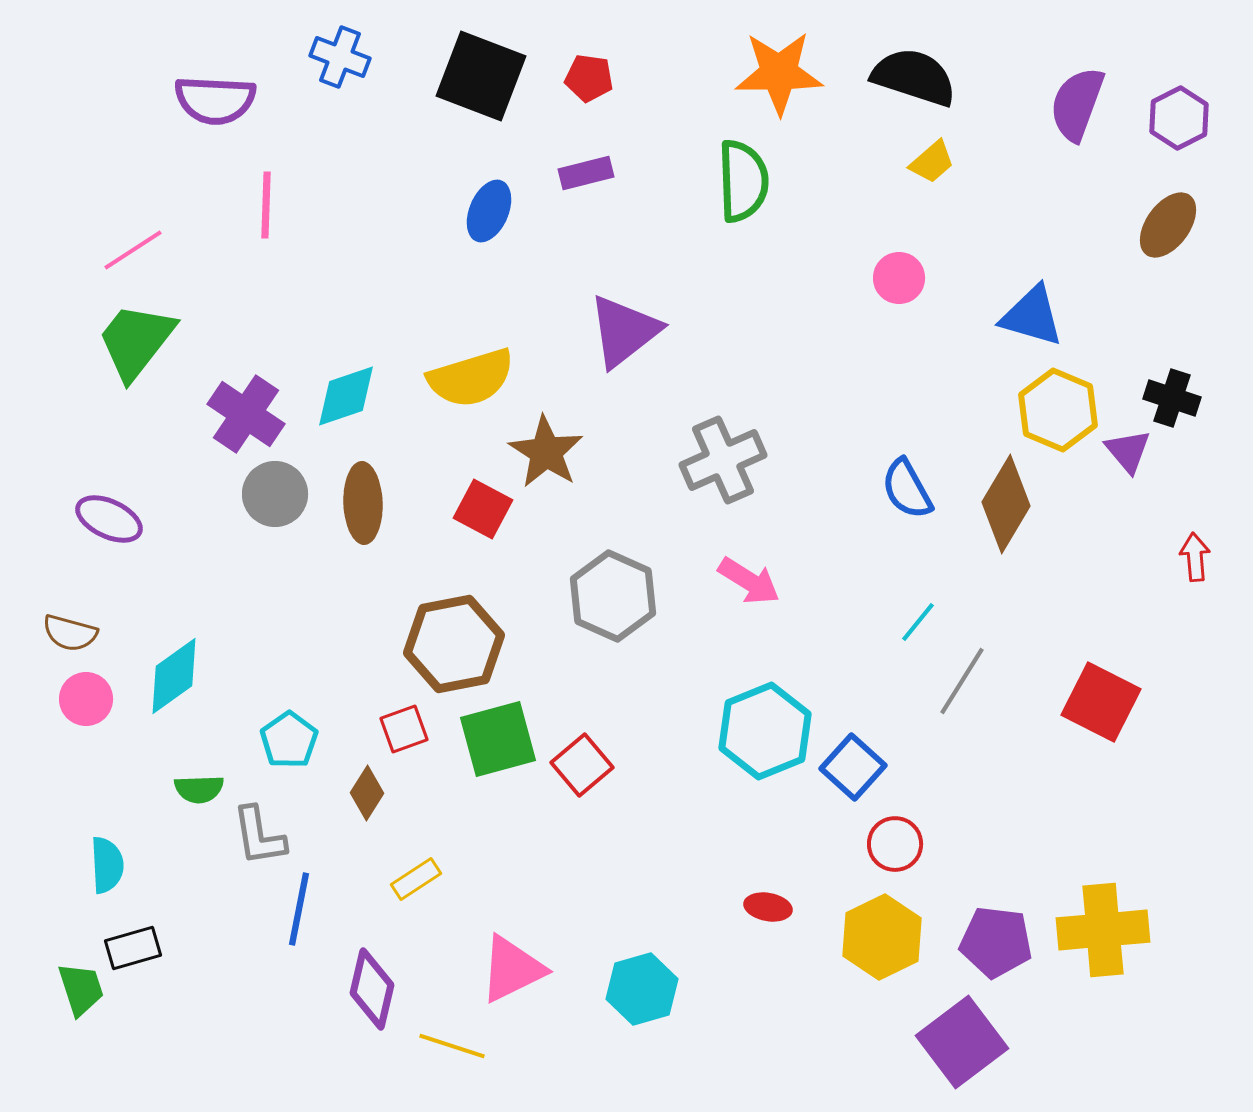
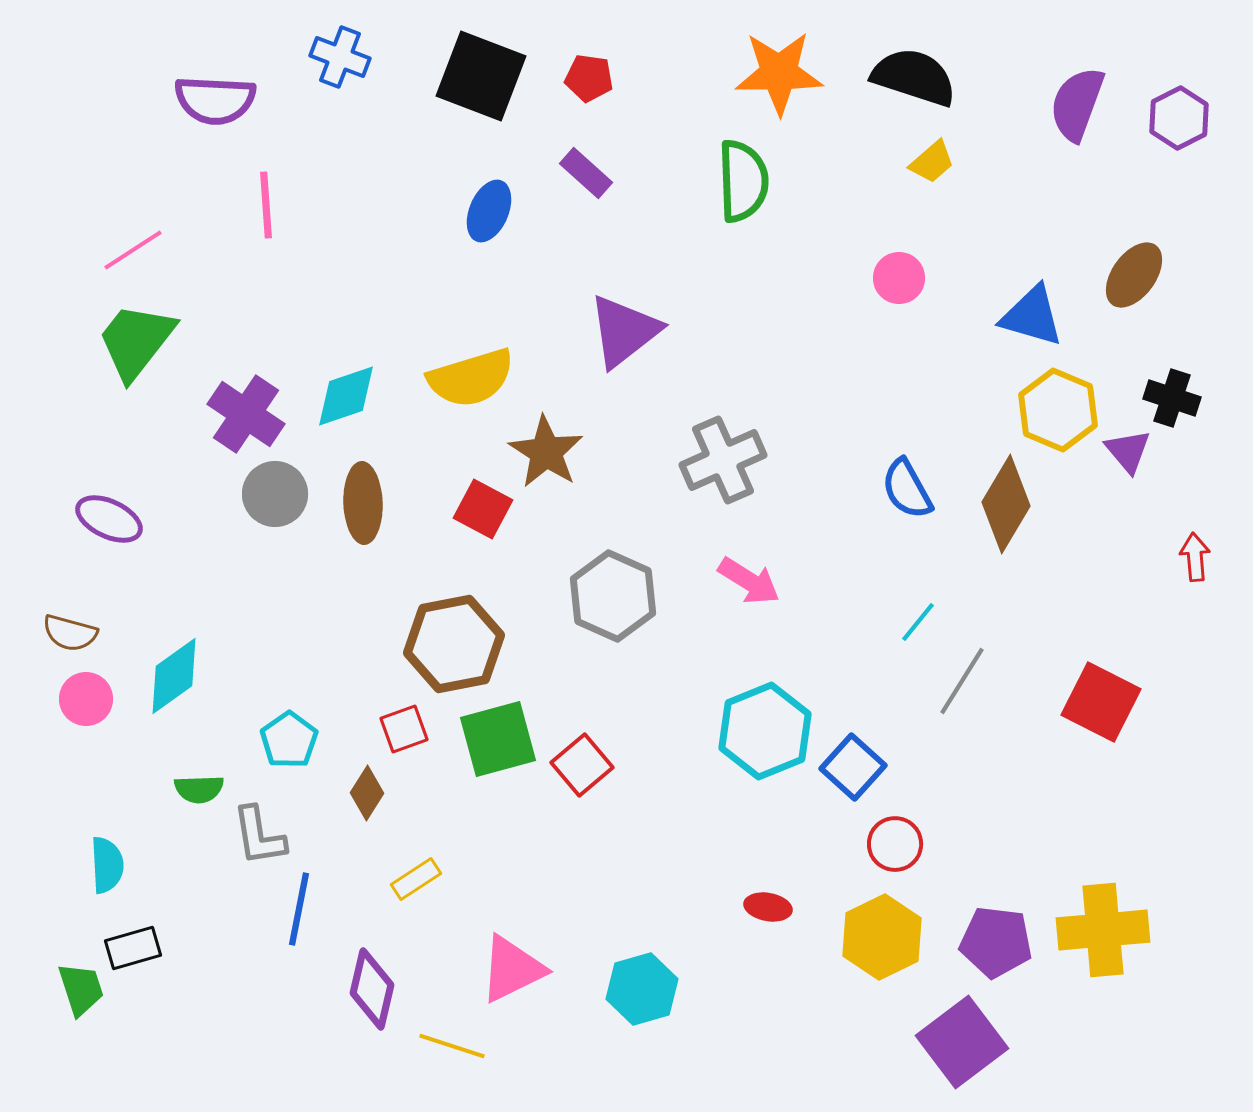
purple rectangle at (586, 173): rotated 56 degrees clockwise
pink line at (266, 205): rotated 6 degrees counterclockwise
brown ellipse at (1168, 225): moved 34 px left, 50 px down
